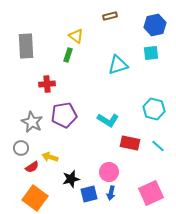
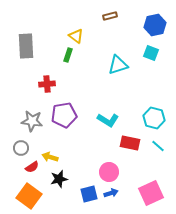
cyan square: rotated 28 degrees clockwise
cyan hexagon: moved 9 px down
gray star: moved 1 px up; rotated 20 degrees counterclockwise
black star: moved 12 px left
blue arrow: rotated 120 degrees counterclockwise
orange square: moved 6 px left, 2 px up
